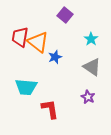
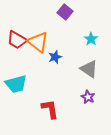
purple square: moved 3 px up
red trapezoid: moved 3 px left, 3 px down; rotated 70 degrees counterclockwise
gray triangle: moved 3 px left, 2 px down
cyan trapezoid: moved 10 px left, 3 px up; rotated 20 degrees counterclockwise
